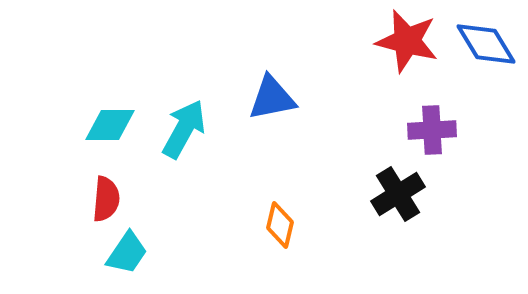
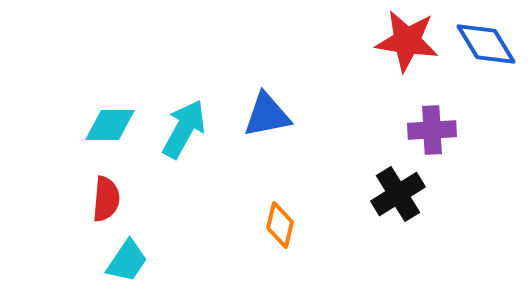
red star: rotated 6 degrees counterclockwise
blue triangle: moved 5 px left, 17 px down
cyan trapezoid: moved 8 px down
